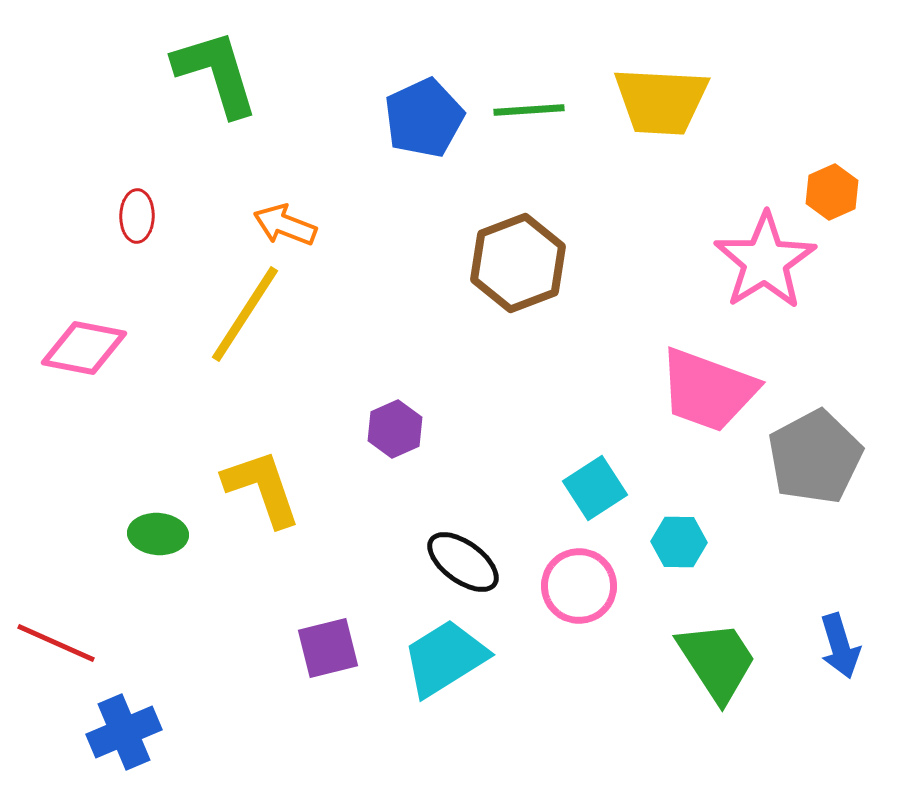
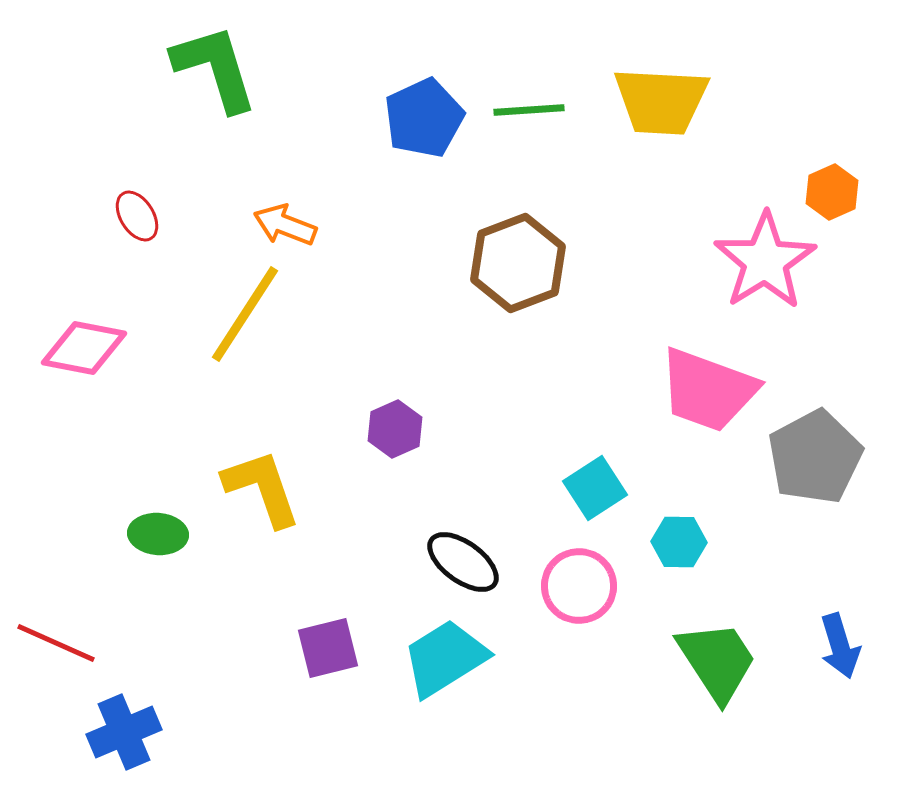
green L-shape: moved 1 px left, 5 px up
red ellipse: rotated 33 degrees counterclockwise
